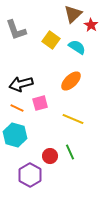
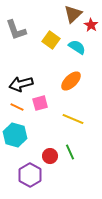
orange line: moved 1 px up
